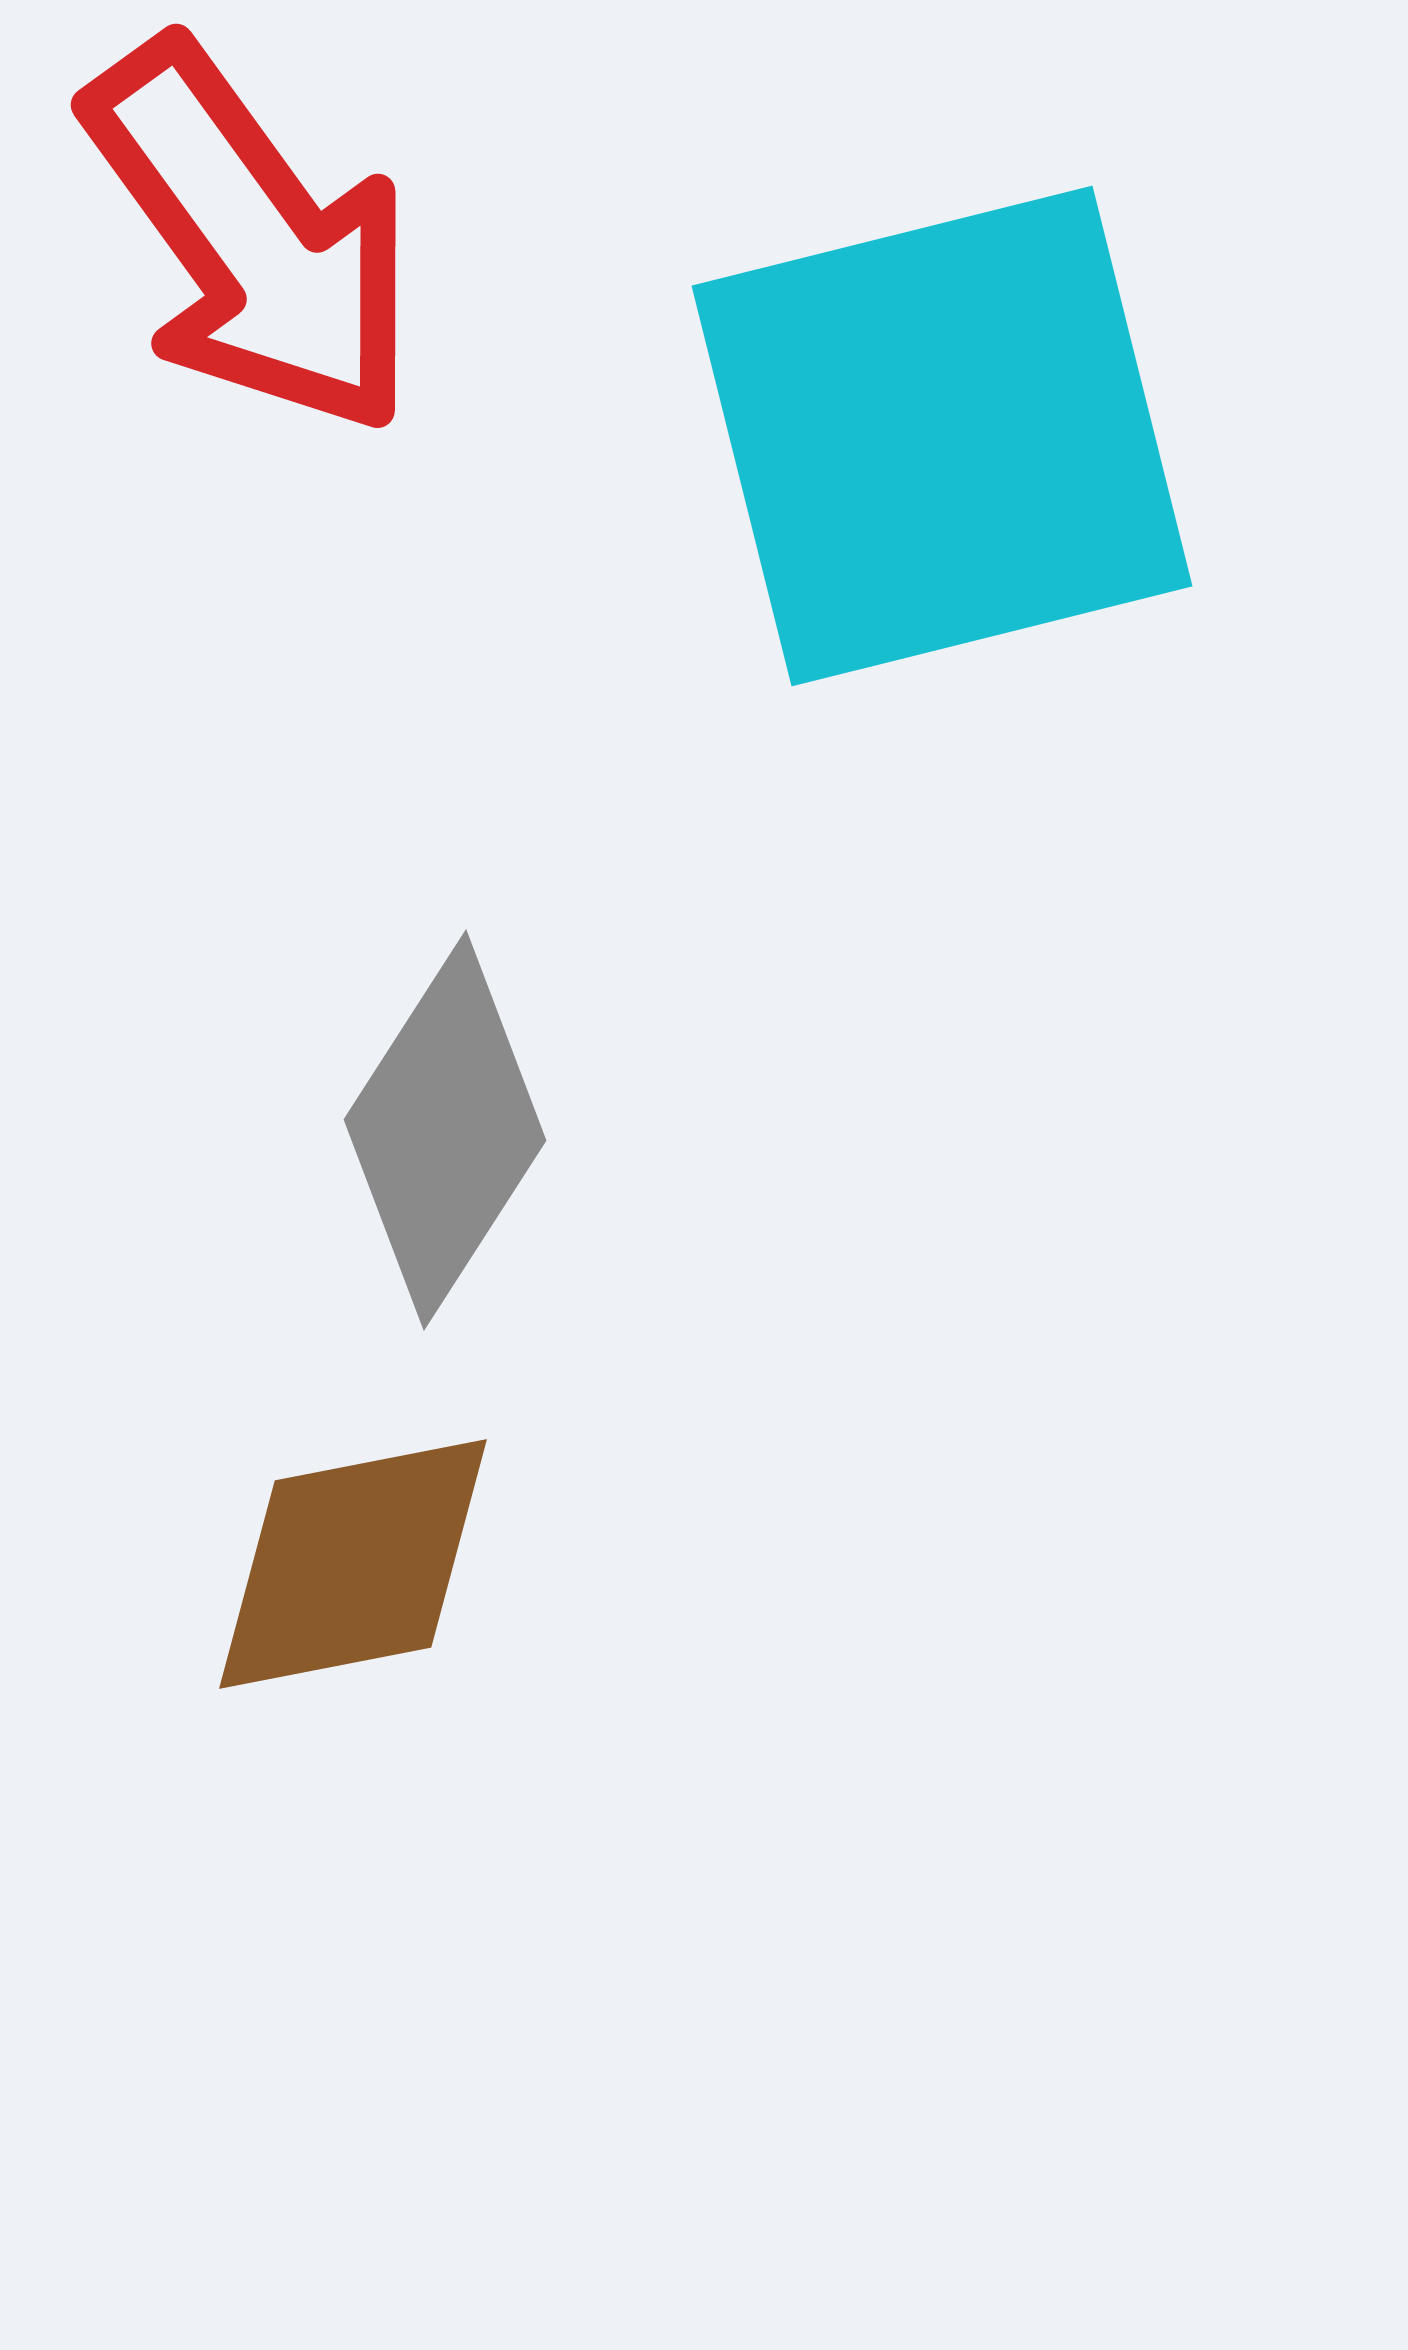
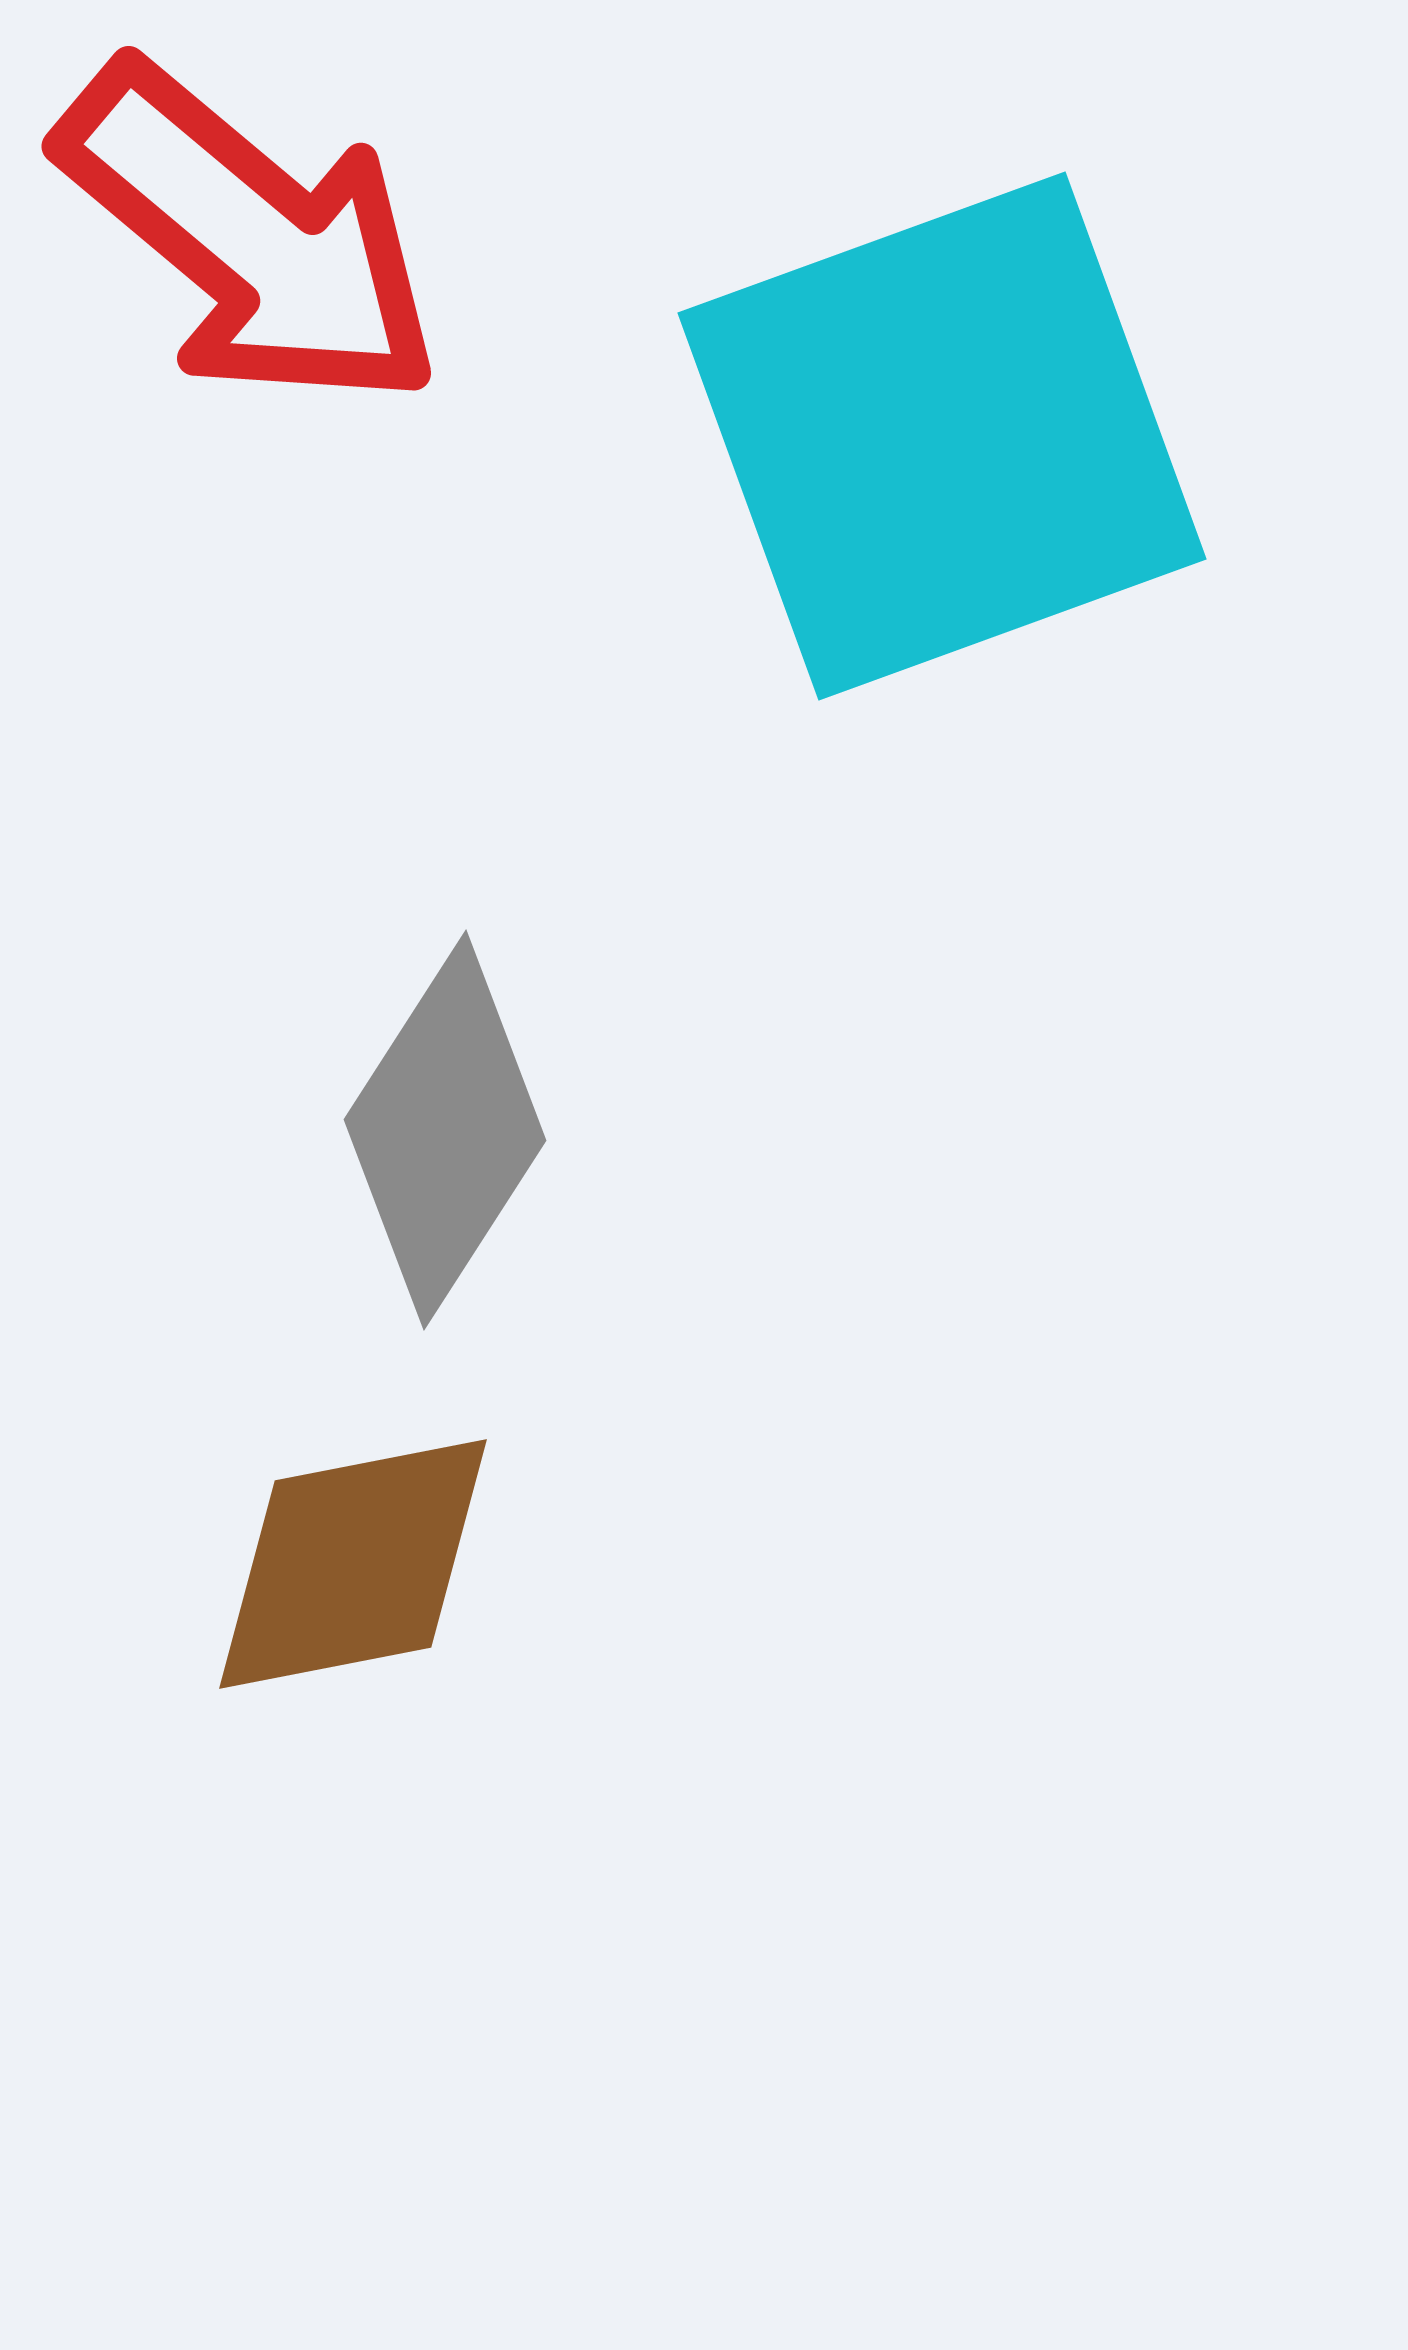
red arrow: moved 2 px left, 2 px up; rotated 14 degrees counterclockwise
cyan square: rotated 6 degrees counterclockwise
